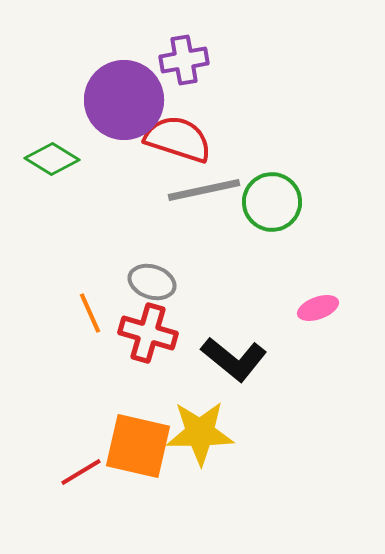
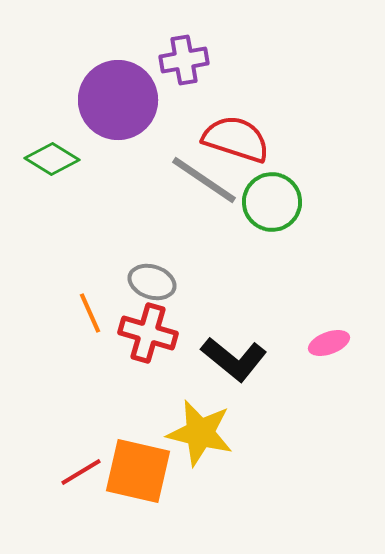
purple circle: moved 6 px left
red semicircle: moved 58 px right
gray line: moved 10 px up; rotated 46 degrees clockwise
pink ellipse: moved 11 px right, 35 px down
yellow star: rotated 14 degrees clockwise
orange square: moved 25 px down
